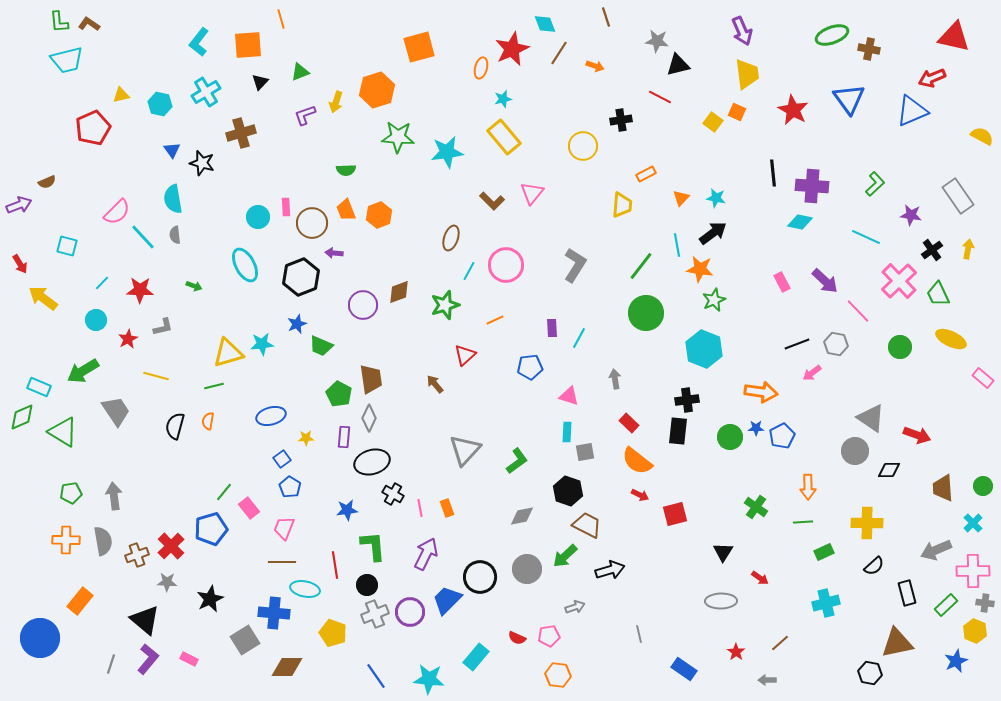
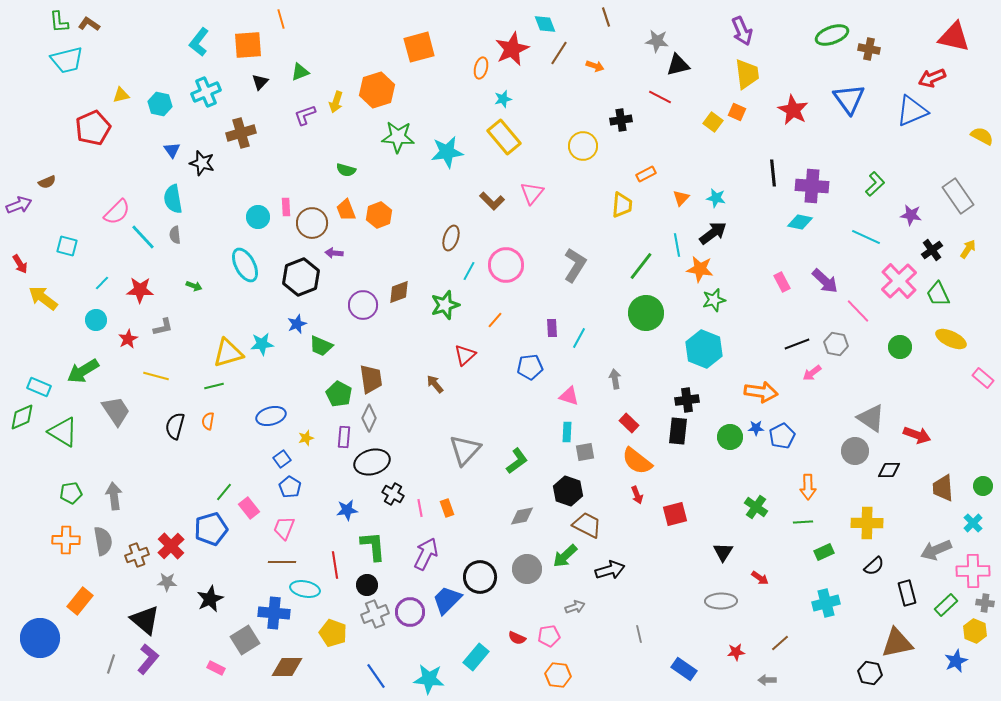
cyan cross at (206, 92): rotated 8 degrees clockwise
green semicircle at (346, 170): rotated 18 degrees clockwise
yellow arrow at (968, 249): rotated 24 degrees clockwise
green star at (714, 300): rotated 10 degrees clockwise
orange line at (495, 320): rotated 24 degrees counterclockwise
yellow star at (306, 438): rotated 14 degrees counterclockwise
red arrow at (640, 495): moved 3 px left; rotated 42 degrees clockwise
red star at (736, 652): rotated 30 degrees clockwise
pink rectangle at (189, 659): moved 27 px right, 9 px down
